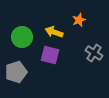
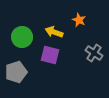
orange star: rotated 24 degrees counterclockwise
